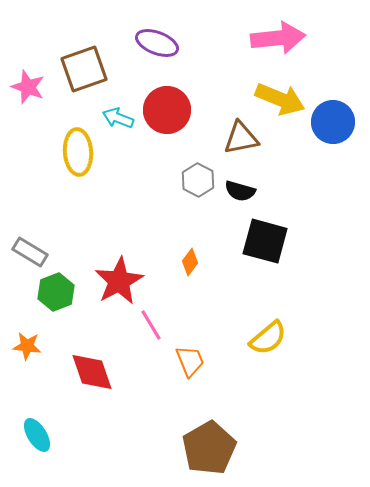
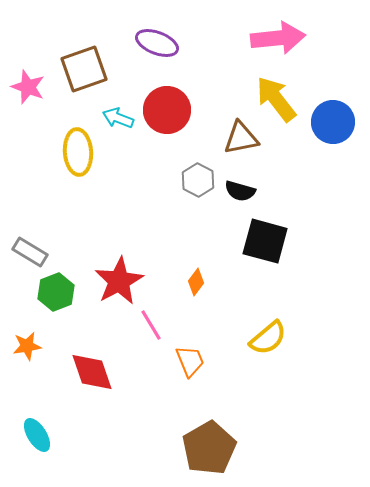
yellow arrow: moved 4 px left; rotated 150 degrees counterclockwise
orange diamond: moved 6 px right, 20 px down
orange star: rotated 16 degrees counterclockwise
